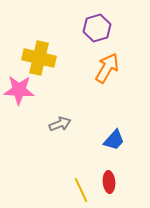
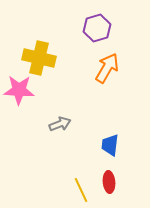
blue trapezoid: moved 4 px left, 5 px down; rotated 145 degrees clockwise
